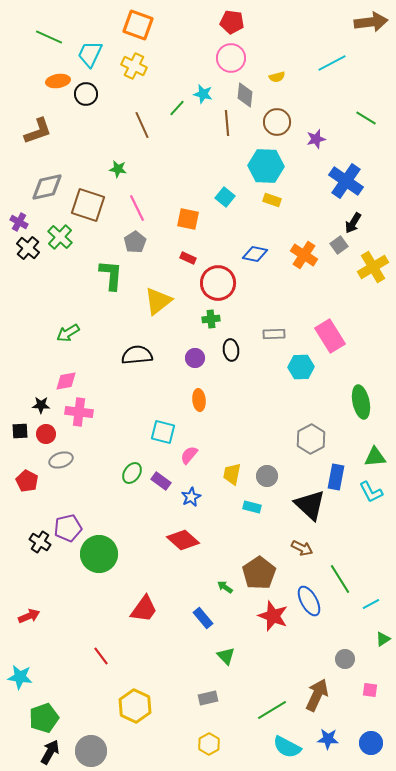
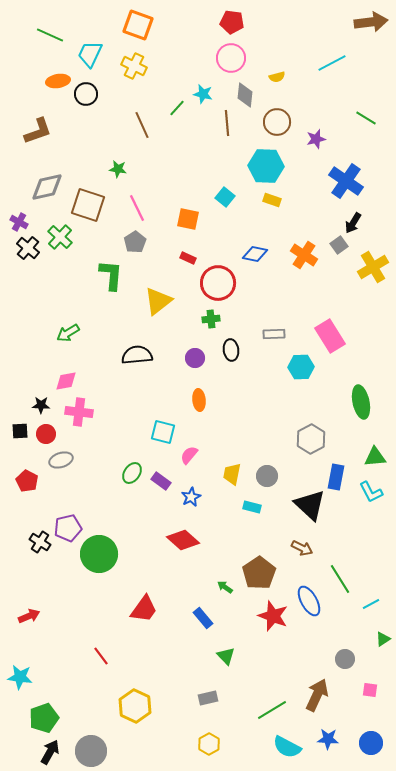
green line at (49, 37): moved 1 px right, 2 px up
